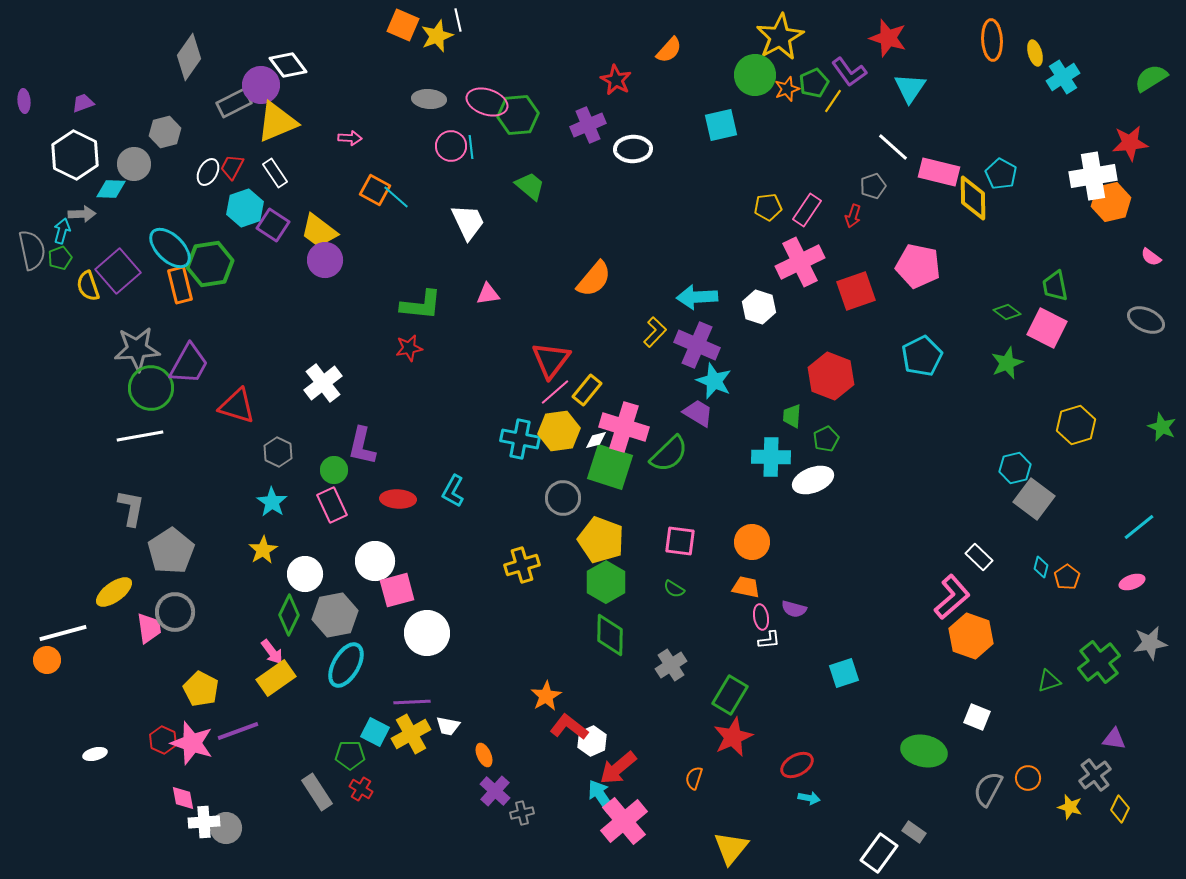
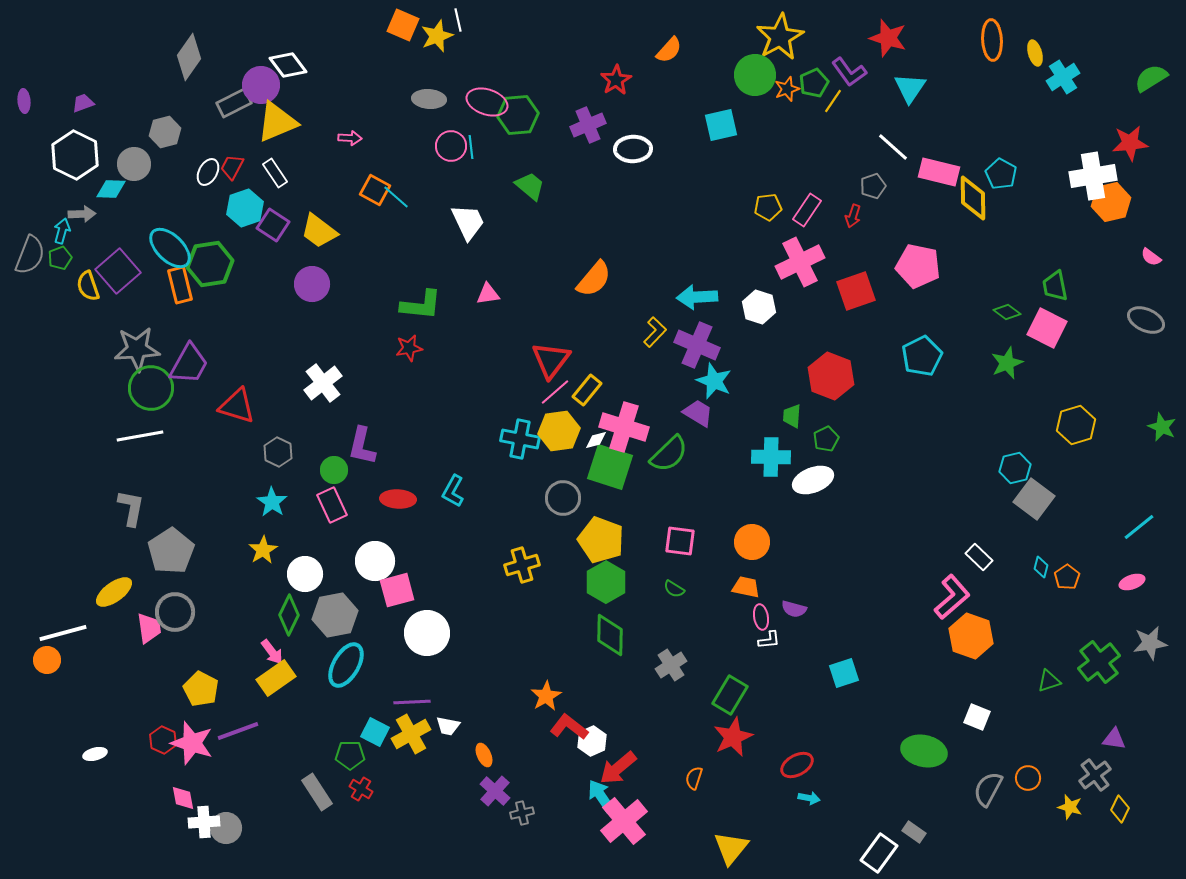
red star at (616, 80): rotated 12 degrees clockwise
gray semicircle at (32, 250): moved 2 px left, 5 px down; rotated 33 degrees clockwise
purple circle at (325, 260): moved 13 px left, 24 px down
